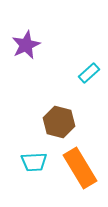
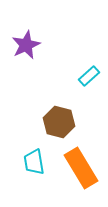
cyan rectangle: moved 3 px down
cyan trapezoid: rotated 84 degrees clockwise
orange rectangle: moved 1 px right
